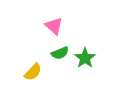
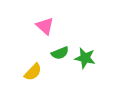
pink triangle: moved 9 px left
green star: rotated 25 degrees counterclockwise
